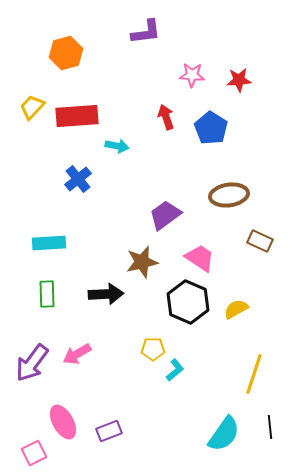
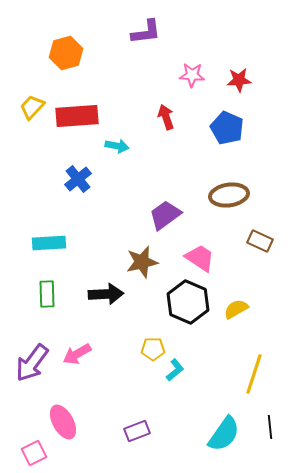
blue pentagon: moved 16 px right; rotated 8 degrees counterclockwise
purple rectangle: moved 28 px right
